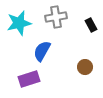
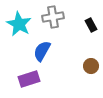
gray cross: moved 3 px left
cyan star: moved 1 px down; rotated 30 degrees counterclockwise
brown circle: moved 6 px right, 1 px up
